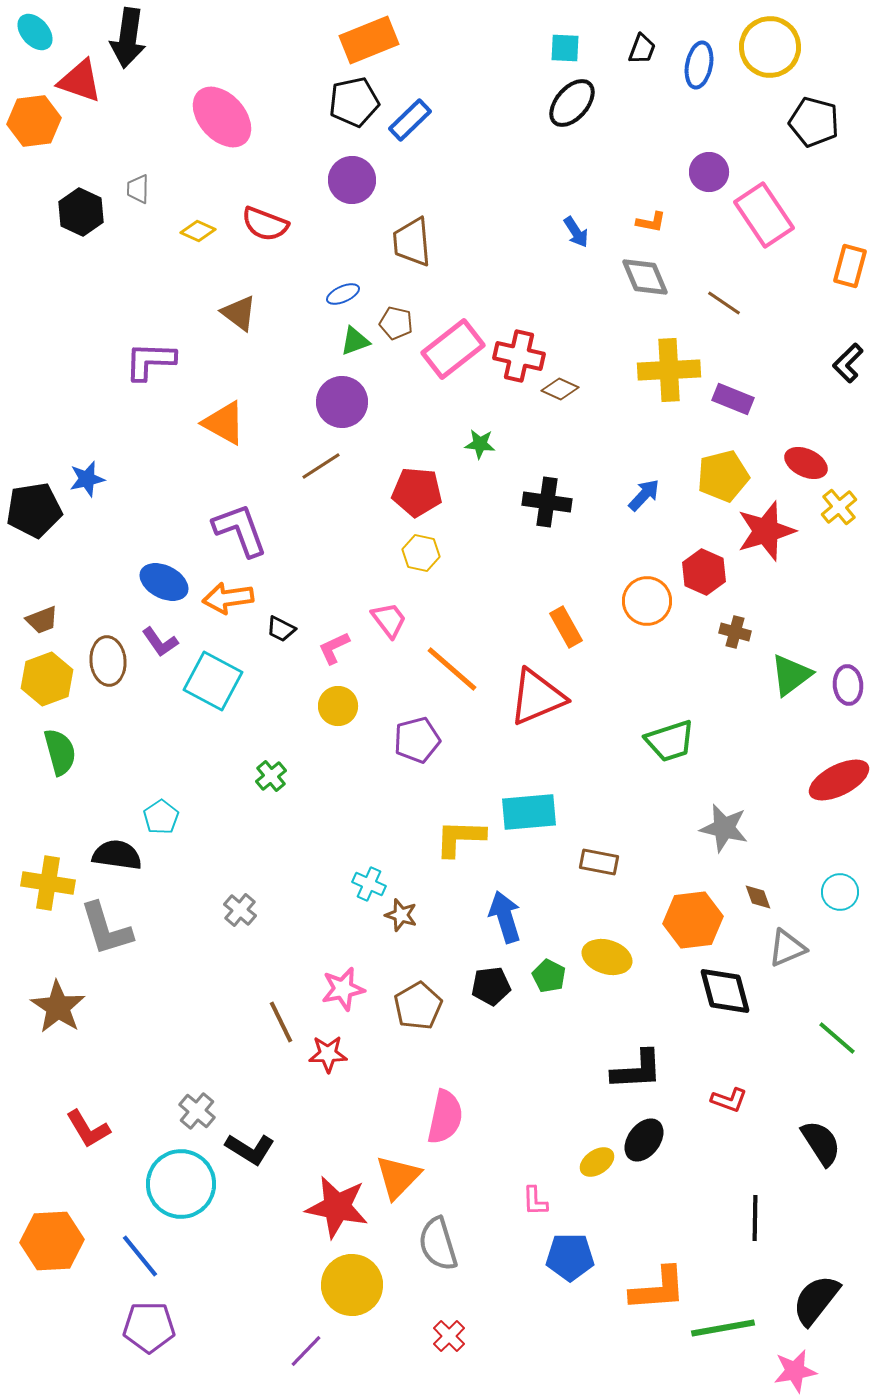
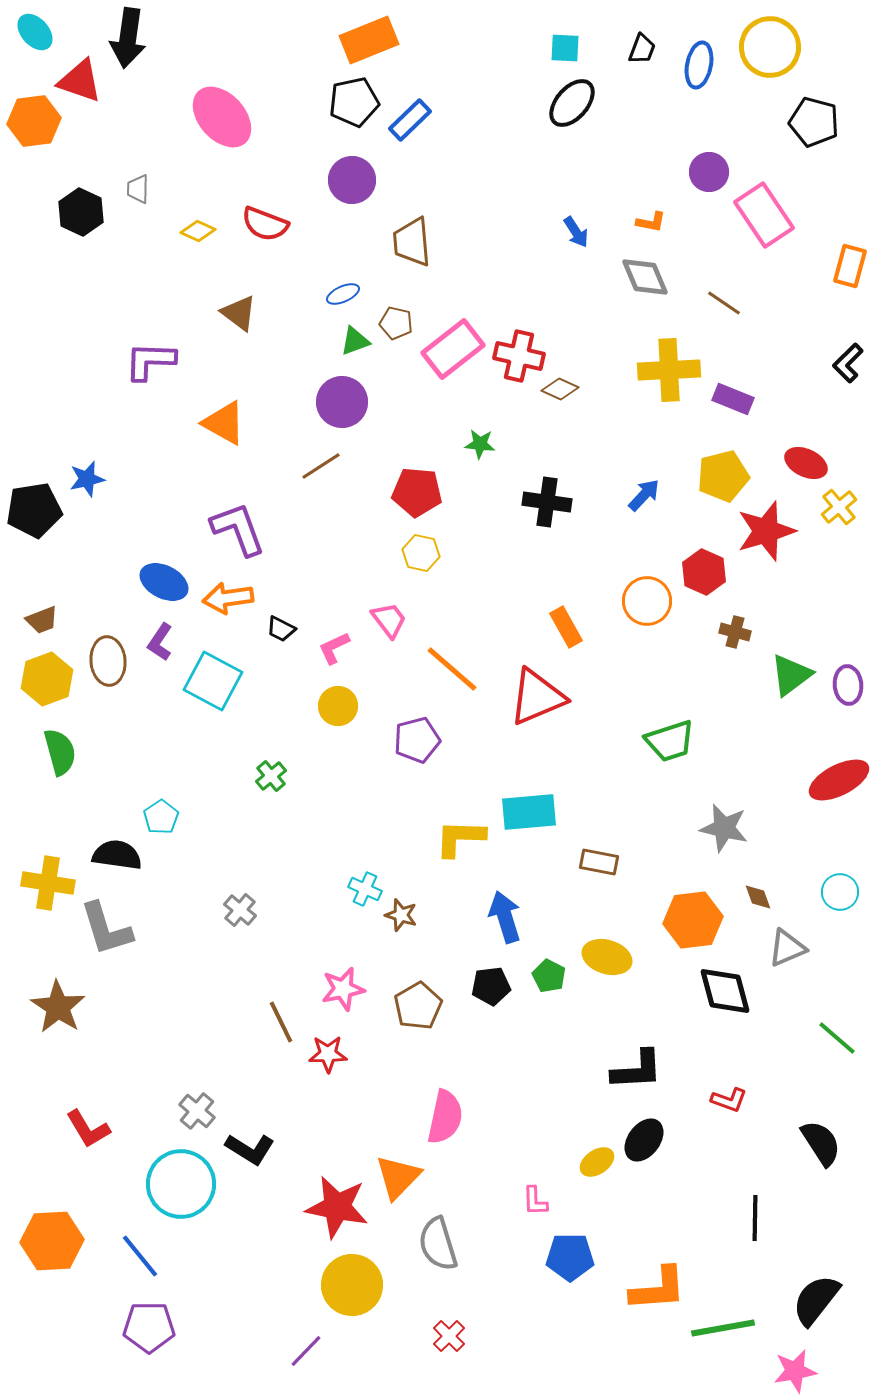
purple L-shape at (240, 530): moved 2 px left, 1 px up
purple L-shape at (160, 642): rotated 69 degrees clockwise
cyan cross at (369, 884): moved 4 px left, 5 px down
